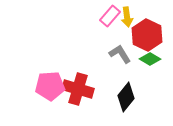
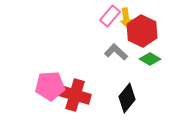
yellow arrow: moved 1 px left, 1 px down
red hexagon: moved 5 px left, 4 px up
gray L-shape: moved 4 px left, 2 px up; rotated 15 degrees counterclockwise
red cross: moved 3 px left, 6 px down
black diamond: moved 1 px right, 1 px down
